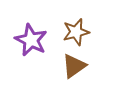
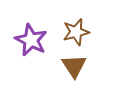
brown triangle: rotated 28 degrees counterclockwise
